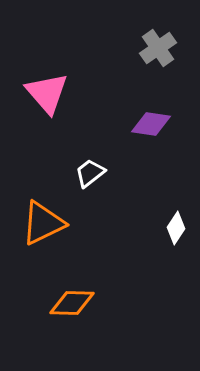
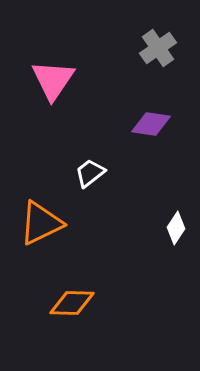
pink triangle: moved 6 px right, 13 px up; rotated 15 degrees clockwise
orange triangle: moved 2 px left
